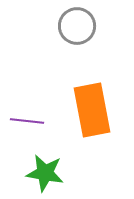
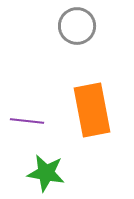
green star: moved 1 px right
